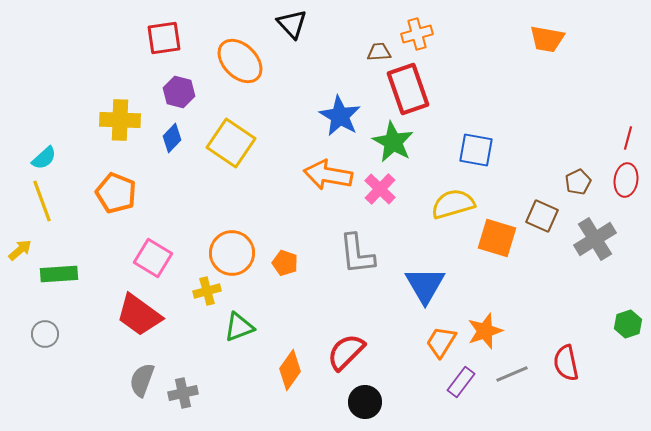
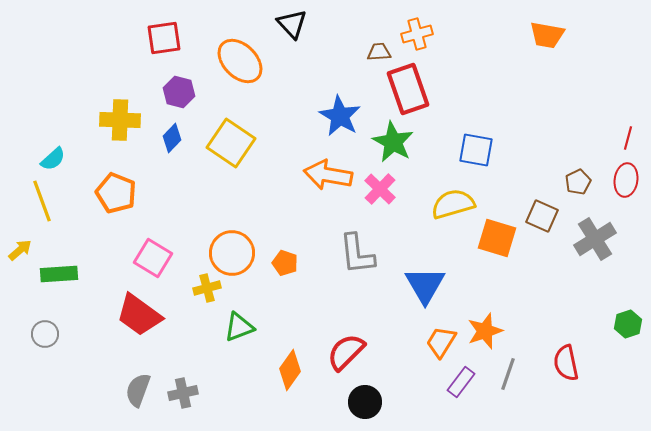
orange trapezoid at (547, 39): moved 4 px up
cyan semicircle at (44, 158): moved 9 px right, 1 px down
yellow cross at (207, 291): moved 3 px up
gray line at (512, 374): moved 4 px left; rotated 48 degrees counterclockwise
gray semicircle at (142, 380): moved 4 px left, 10 px down
